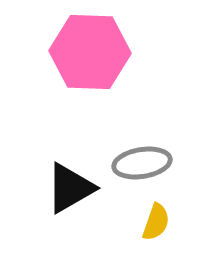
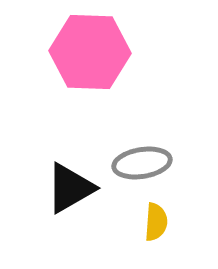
yellow semicircle: rotated 15 degrees counterclockwise
